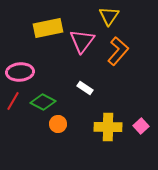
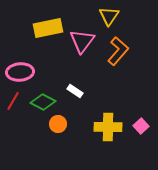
white rectangle: moved 10 px left, 3 px down
